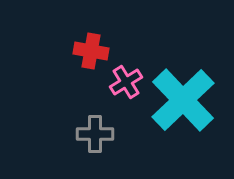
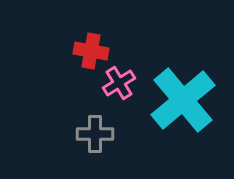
pink cross: moved 7 px left, 1 px down
cyan cross: rotated 4 degrees clockwise
